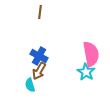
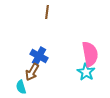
brown line: moved 7 px right
pink semicircle: moved 1 px left
brown arrow: moved 7 px left, 1 px down
cyan semicircle: moved 9 px left, 2 px down
